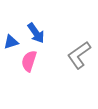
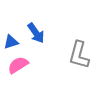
gray L-shape: rotated 40 degrees counterclockwise
pink semicircle: moved 11 px left, 4 px down; rotated 40 degrees clockwise
